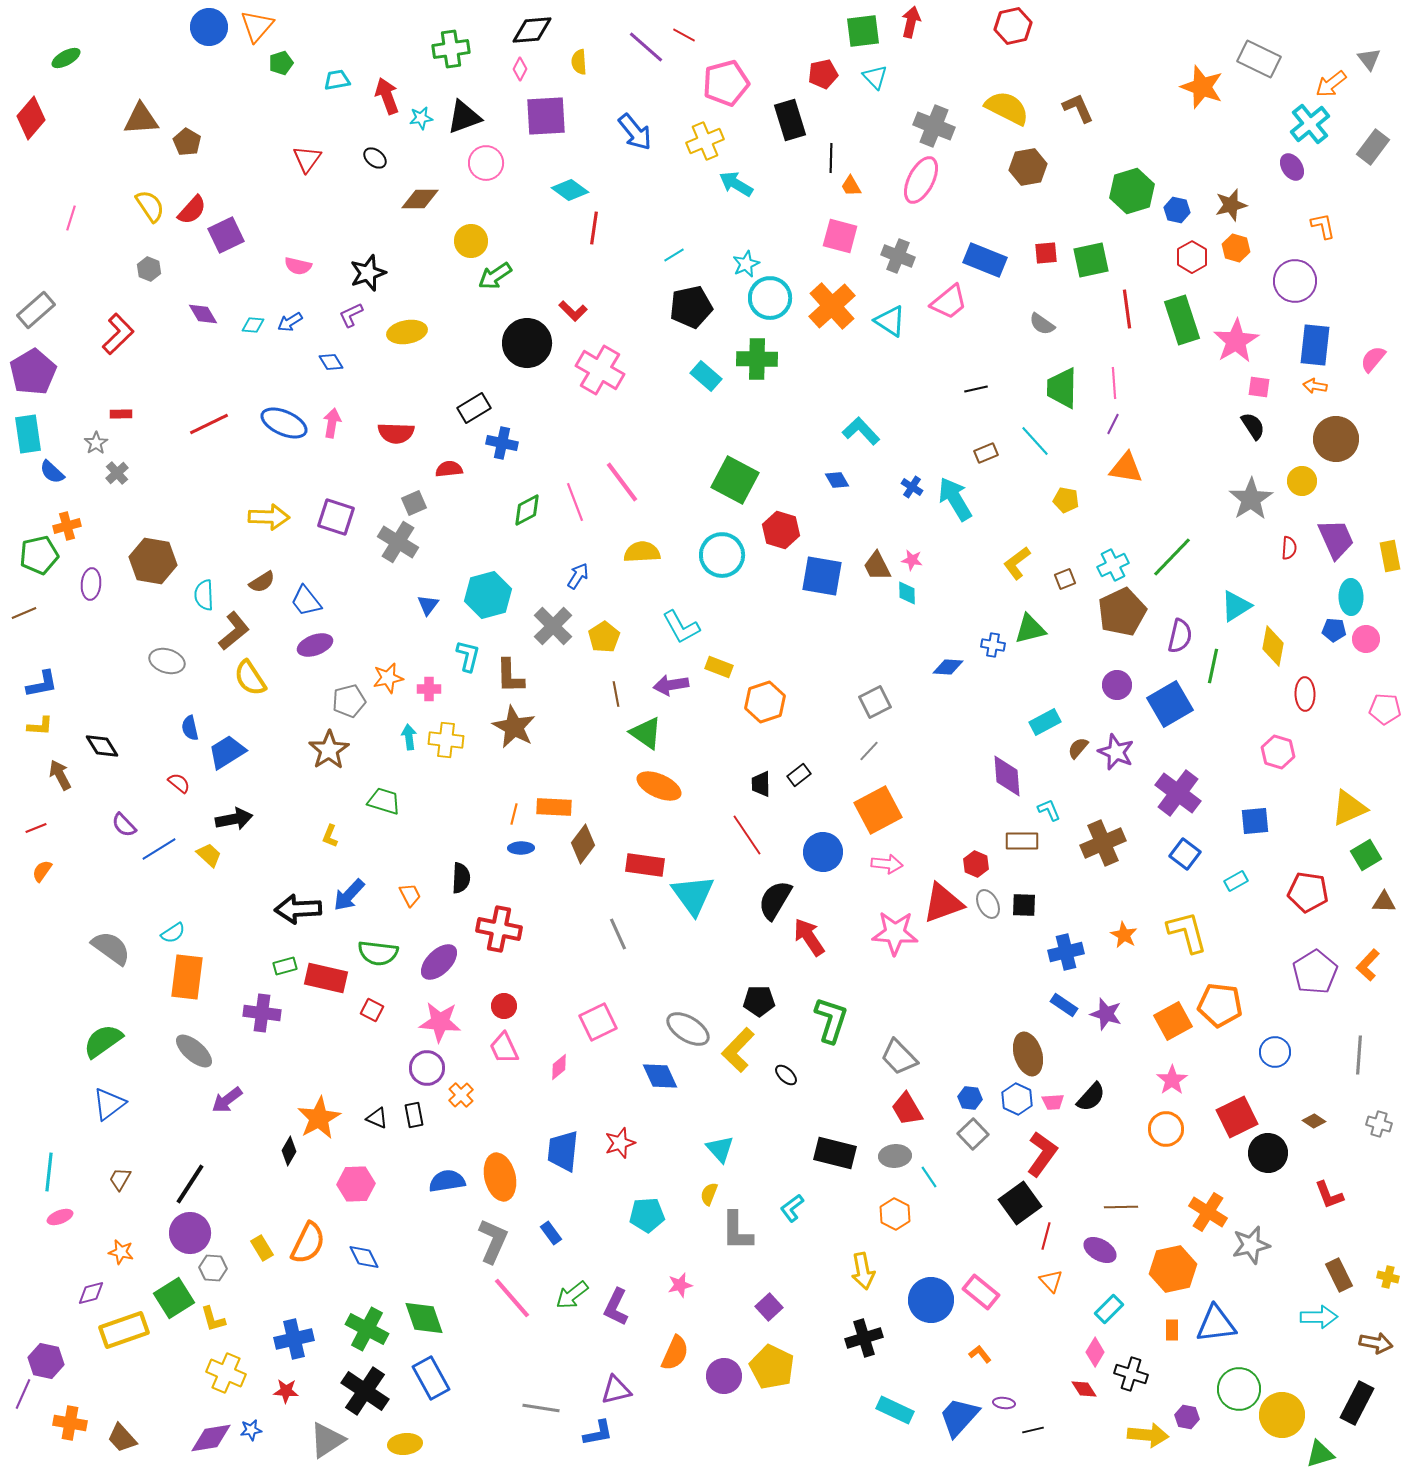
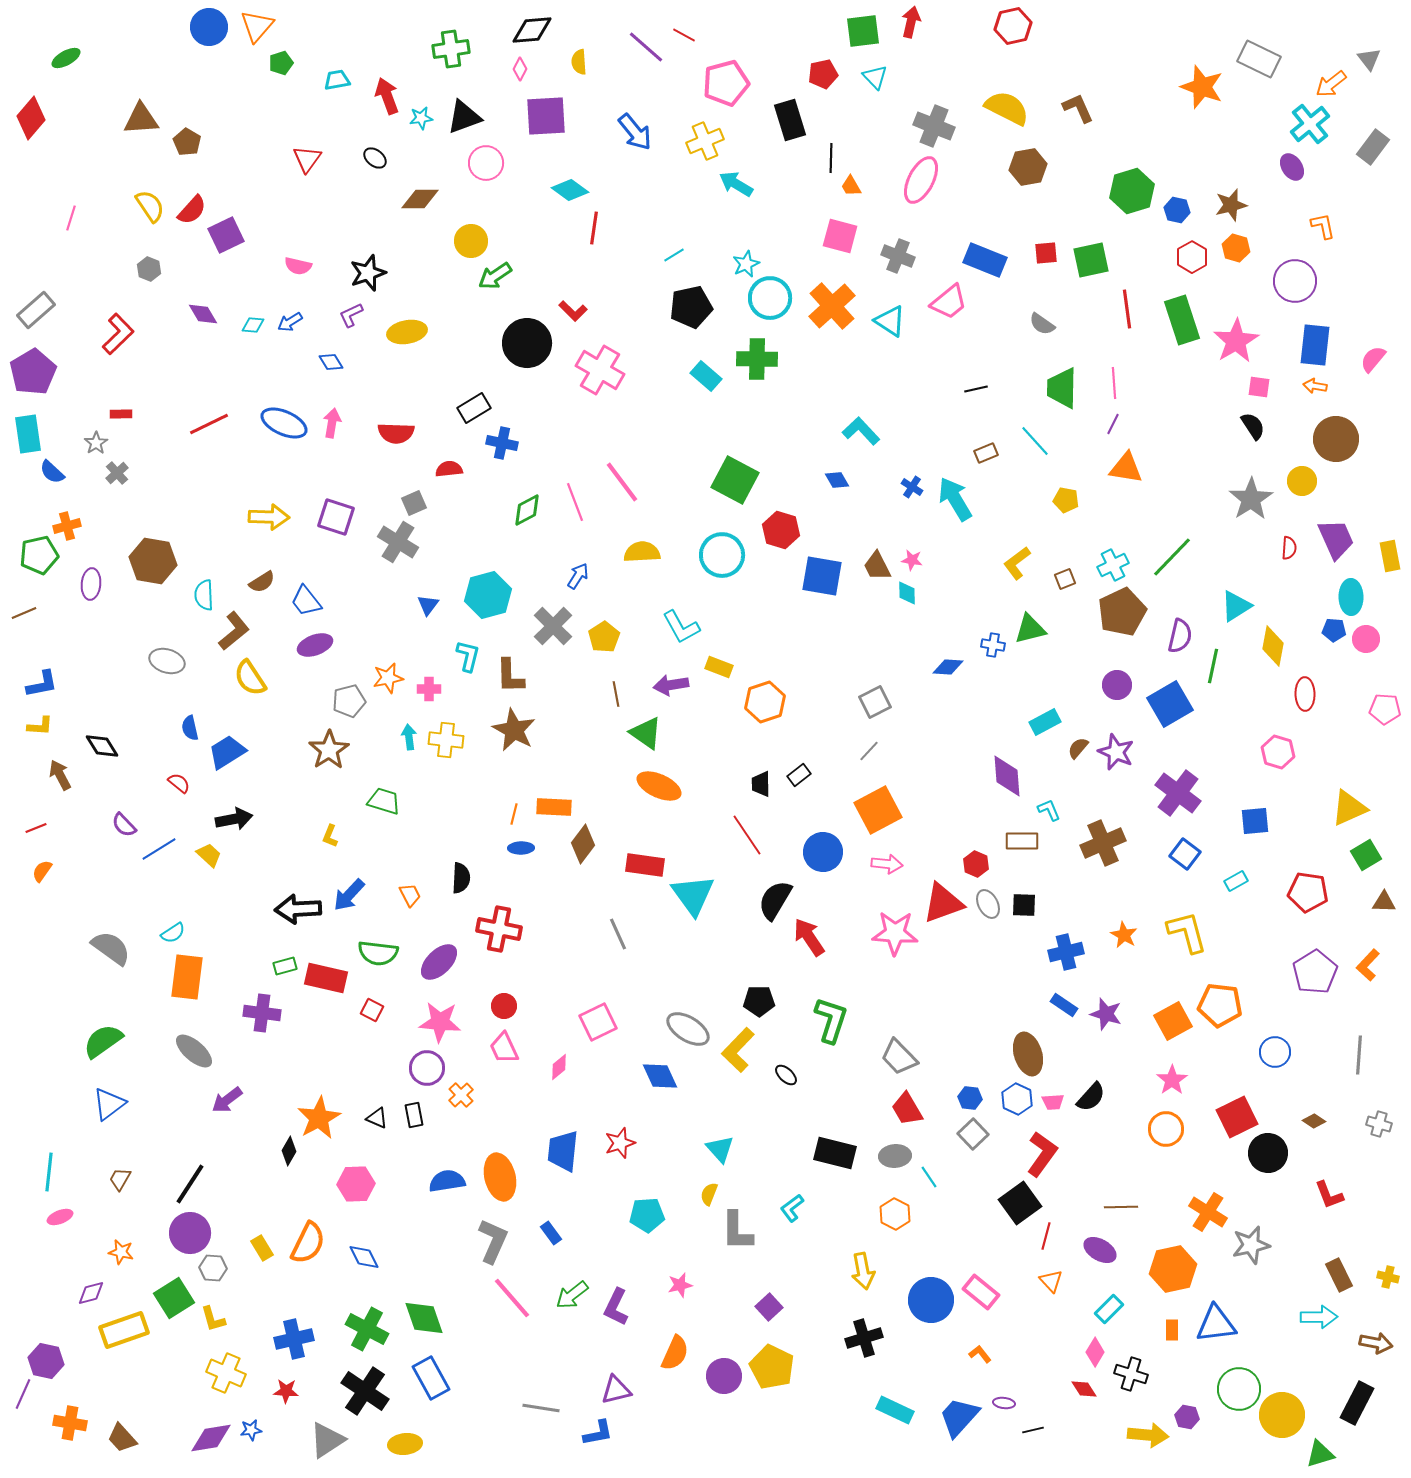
brown star at (514, 727): moved 3 px down
